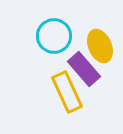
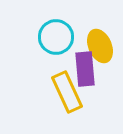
cyan circle: moved 2 px right, 1 px down
purple rectangle: moved 1 px right; rotated 36 degrees clockwise
